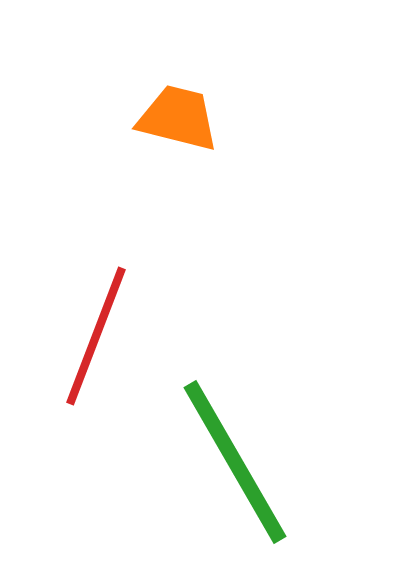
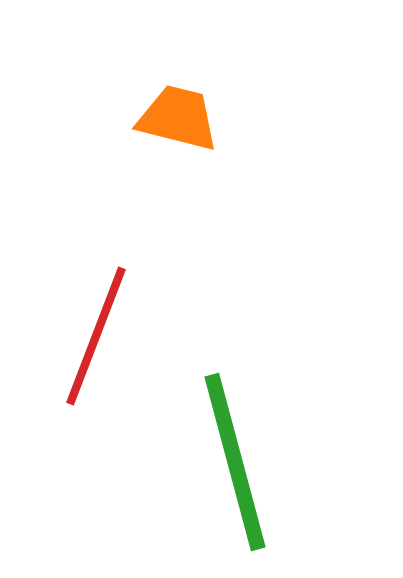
green line: rotated 15 degrees clockwise
